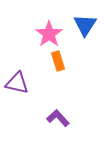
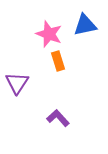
blue triangle: rotated 45 degrees clockwise
pink star: rotated 16 degrees counterclockwise
purple triangle: rotated 50 degrees clockwise
